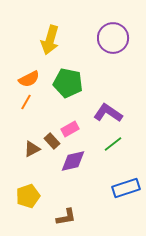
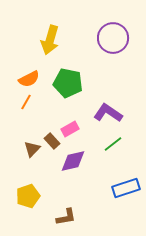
brown triangle: rotated 18 degrees counterclockwise
